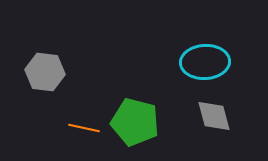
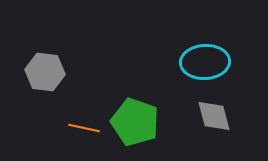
green pentagon: rotated 6 degrees clockwise
